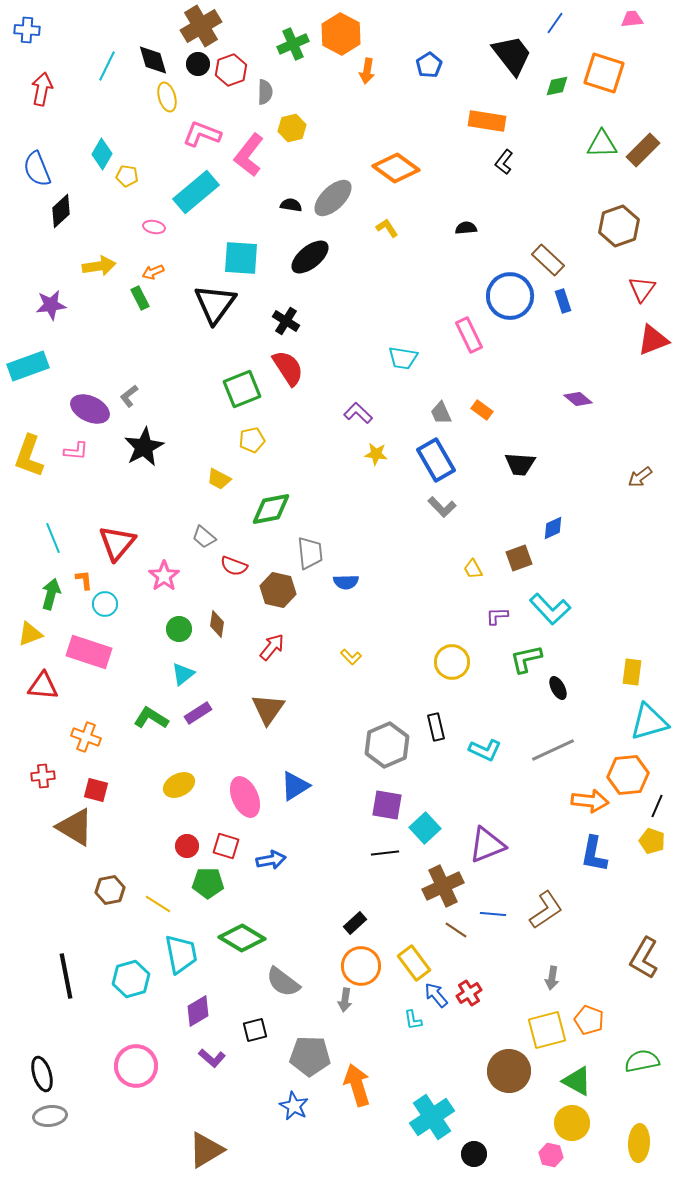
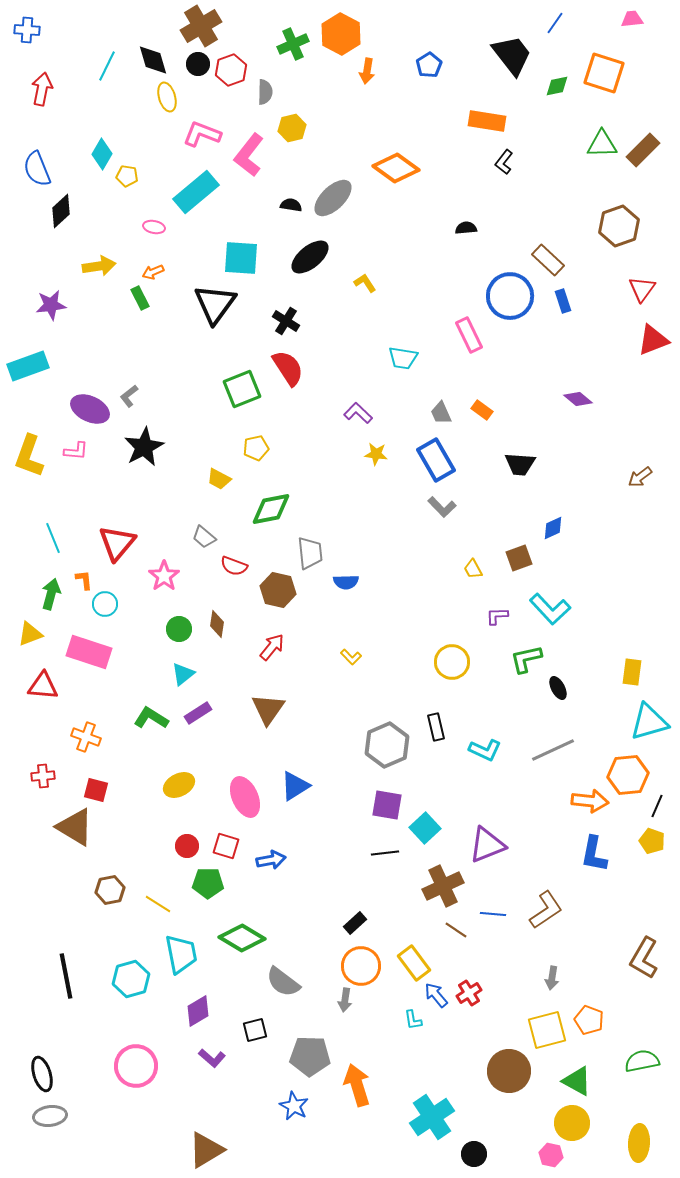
yellow L-shape at (387, 228): moved 22 px left, 55 px down
yellow pentagon at (252, 440): moved 4 px right, 8 px down
